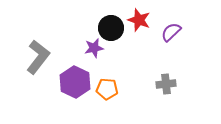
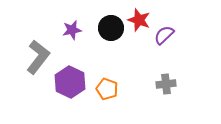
purple semicircle: moved 7 px left, 3 px down
purple star: moved 22 px left, 18 px up
purple hexagon: moved 5 px left
orange pentagon: rotated 15 degrees clockwise
